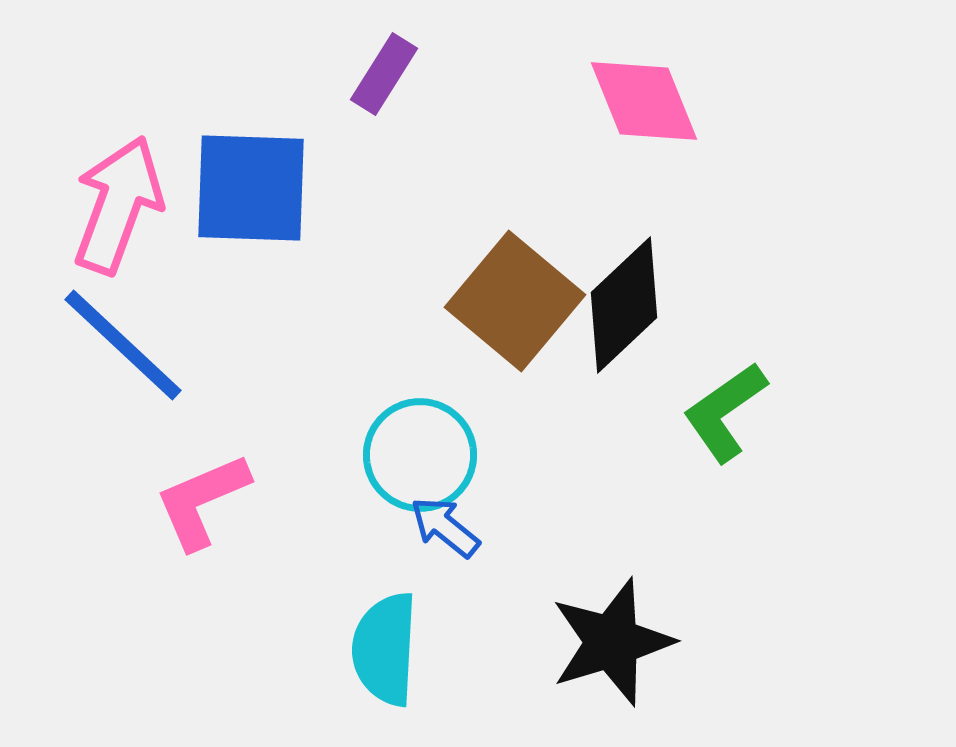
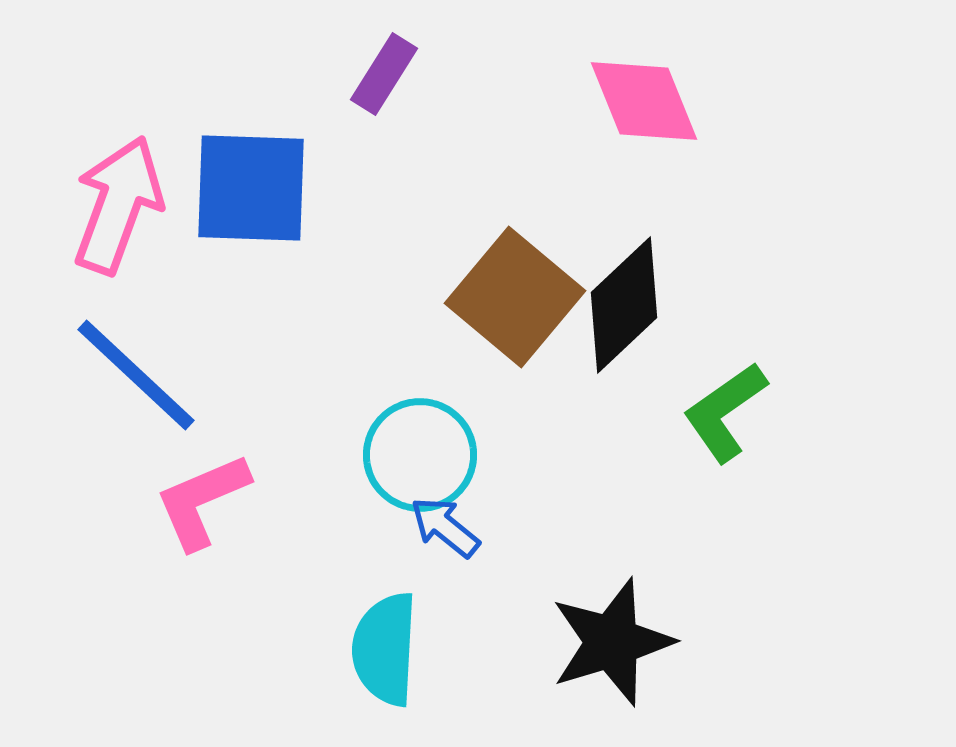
brown square: moved 4 px up
blue line: moved 13 px right, 30 px down
